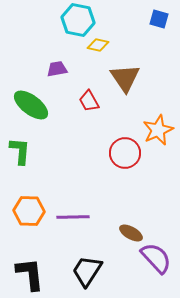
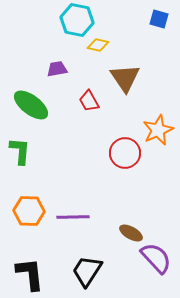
cyan hexagon: moved 1 px left
